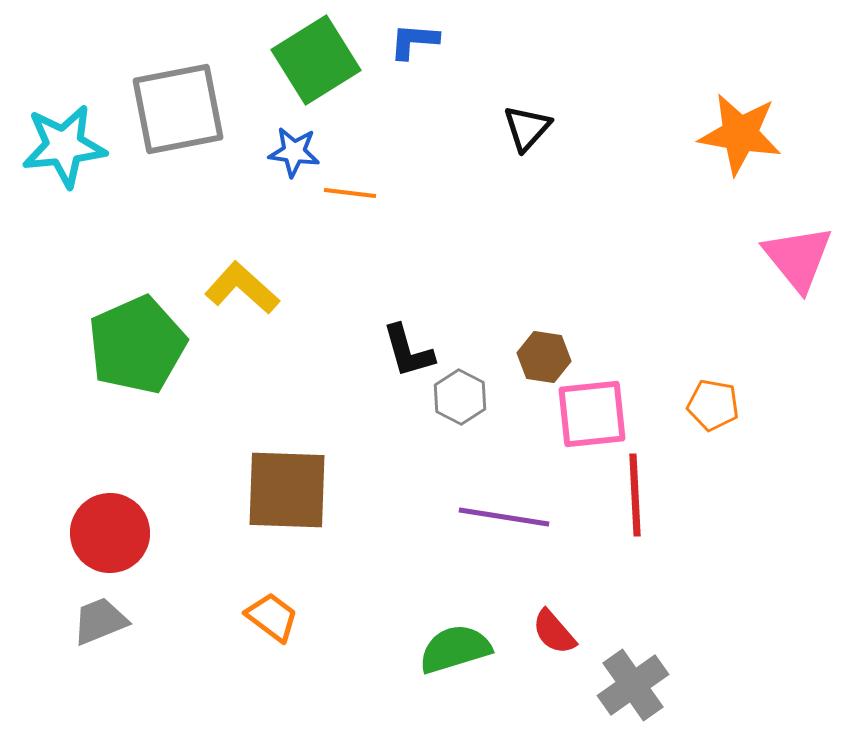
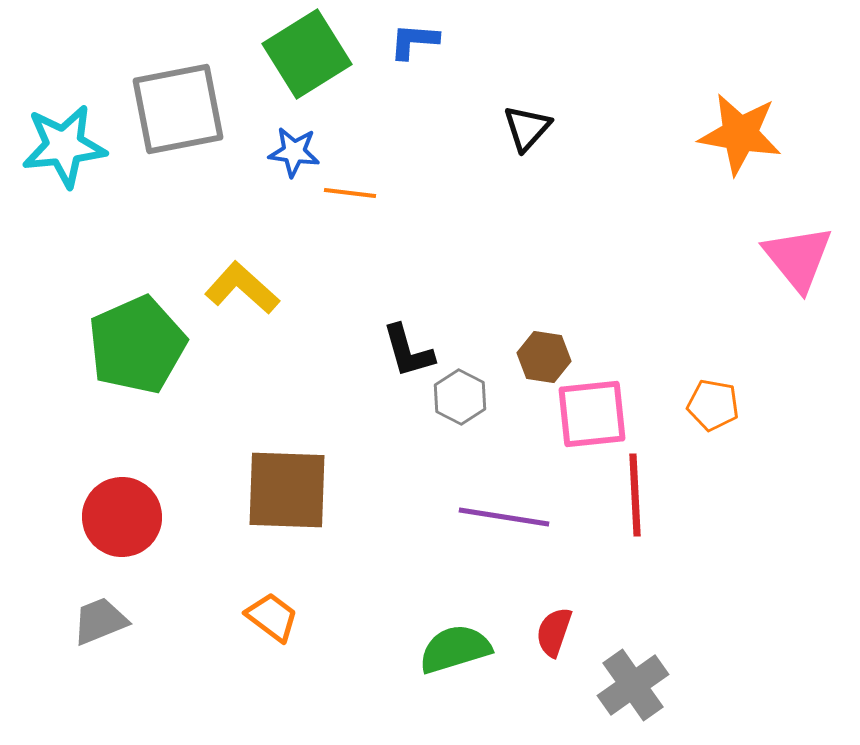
green square: moved 9 px left, 6 px up
red circle: moved 12 px right, 16 px up
red semicircle: rotated 60 degrees clockwise
